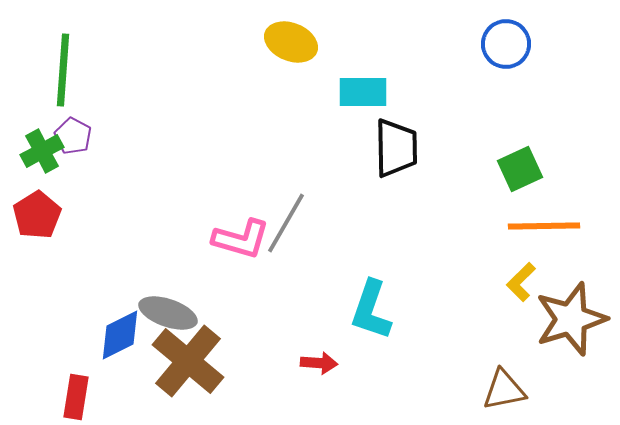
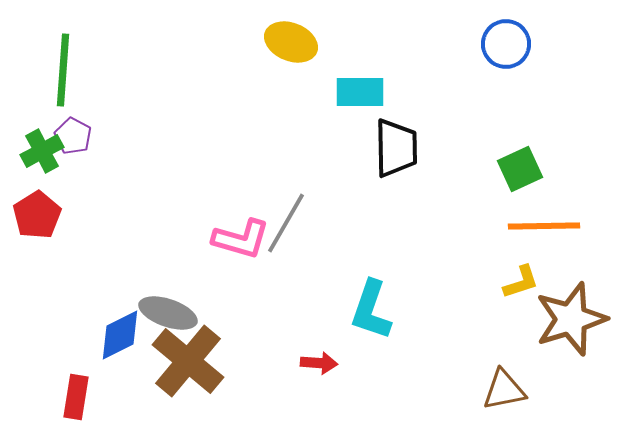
cyan rectangle: moved 3 px left
yellow L-shape: rotated 153 degrees counterclockwise
